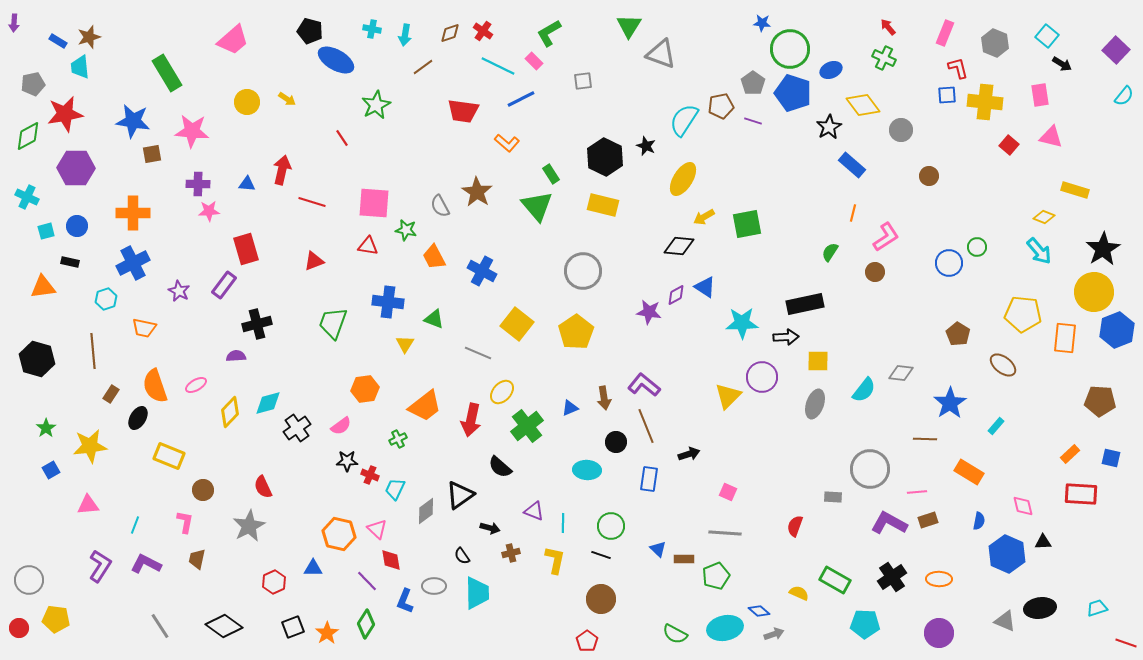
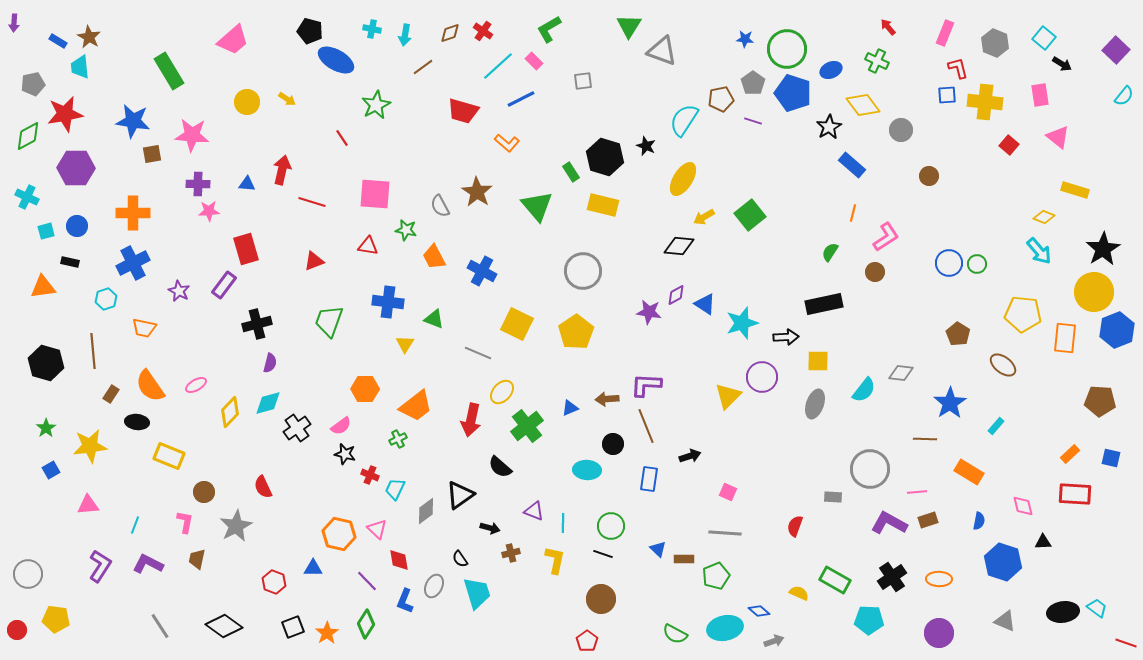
blue star at (762, 23): moved 17 px left, 16 px down
green L-shape at (549, 33): moved 4 px up
cyan square at (1047, 36): moved 3 px left, 2 px down
brown star at (89, 37): rotated 25 degrees counterclockwise
green circle at (790, 49): moved 3 px left
gray triangle at (661, 54): moved 1 px right, 3 px up
green cross at (884, 58): moved 7 px left, 3 px down
cyan line at (498, 66): rotated 68 degrees counterclockwise
green rectangle at (167, 73): moved 2 px right, 2 px up
brown pentagon at (721, 106): moved 7 px up
red trapezoid at (463, 111): rotated 8 degrees clockwise
pink star at (192, 131): moved 4 px down
pink triangle at (1051, 137): moved 7 px right; rotated 25 degrees clockwise
black hexagon at (605, 157): rotated 9 degrees counterclockwise
green rectangle at (551, 174): moved 20 px right, 2 px up
pink square at (374, 203): moved 1 px right, 9 px up
green square at (747, 224): moved 3 px right, 9 px up; rotated 28 degrees counterclockwise
green circle at (977, 247): moved 17 px down
blue triangle at (705, 287): moved 17 px down
black rectangle at (805, 304): moved 19 px right
green trapezoid at (333, 323): moved 4 px left, 2 px up
cyan star at (742, 323): rotated 16 degrees counterclockwise
yellow square at (517, 324): rotated 12 degrees counterclockwise
purple semicircle at (236, 356): moved 34 px right, 7 px down; rotated 108 degrees clockwise
black hexagon at (37, 359): moved 9 px right, 4 px down
purple L-shape at (644, 385): moved 2 px right; rotated 36 degrees counterclockwise
orange semicircle at (155, 386): moved 5 px left; rotated 16 degrees counterclockwise
orange hexagon at (365, 389): rotated 8 degrees clockwise
brown arrow at (604, 398): moved 3 px right, 1 px down; rotated 95 degrees clockwise
orange trapezoid at (425, 406): moved 9 px left
black ellipse at (138, 418): moved 1 px left, 4 px down; rotated 65 degrees clockwise
black circle at (616, 442): moved 3 px left, 2 px down
black arrow at (689, 454): moved 1 px right, 2 px down
black star at (347, 461): moved 2 px left, 7 px up; rotated 15 degrees clockwise
brown circle at (203, 490): moved 1 px right, 2 px down
red rectangle at (1081, 494): moved 6 px left
gray star at (249, 526): moved 13 px left
blue hexagon at (1007, 554): moved 4 px left, 8 px down; rotated 6 degrees counterclockwise
black line at (601, 555): moved 2 px right, 1 px up
black semicircle at (462, 556): moved 2 px left, 3 px down
red diamond at (391, 560): moved 8 px right
purple L-shape at (146, 564): moved 2 px right
gray circle at (29, 580): moved 1 px left, 6 px up
red hexagon at (274, 582): rotated 15 degrees counterclockwise
gray ellipse at (434, 586): rotated 65 degrees counterclockwise
cyan trapezoid at (477, 593): rotated 16 degrees counterclockwise
black ellipse at (1040, 608): moved 23 px right, 4 px down
cyan trapezoid at (1097, 608): rotated 55 degrees clockwise
cyan pentagon at (865, 624): moved 4 px right, 4 px up
red circle at (19, 628): moved 2 px left, 2 px down
gray arrow at (774, 634): moved 7 px down
